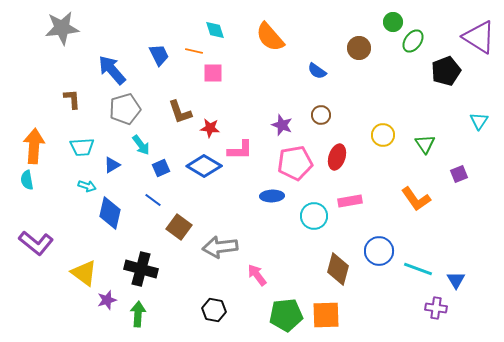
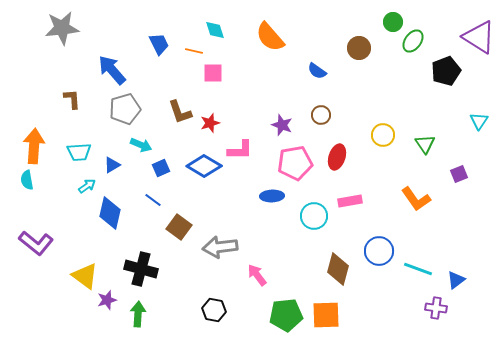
blue trapezoid at (159, 55): moved 11 px up
red star at (210, 128): moved 5 px up; rotated 24 degrees counterclockwise
cyan arrow at (141, 145): rotated 30 degrees counterclockwise
cyan trapezoid at (82, 147): moved 3 px left, 5 px down
cyan arrow at (87, 186): rotated 54 degrees counterclockwise
yellow triangle at (84, 273): moved 1 px right, 3 px down
blue triangle at (456, 280): rotated 24 degrees clockwise
